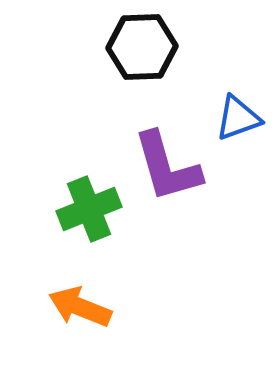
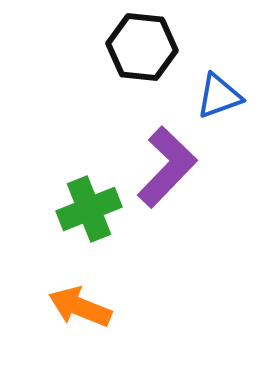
black hexagon: rotated 8 degrees clockwise
blue triangle: moved 19 px left, 22 px up
purple L-shape: rotated 120 degrees counterclockwise
